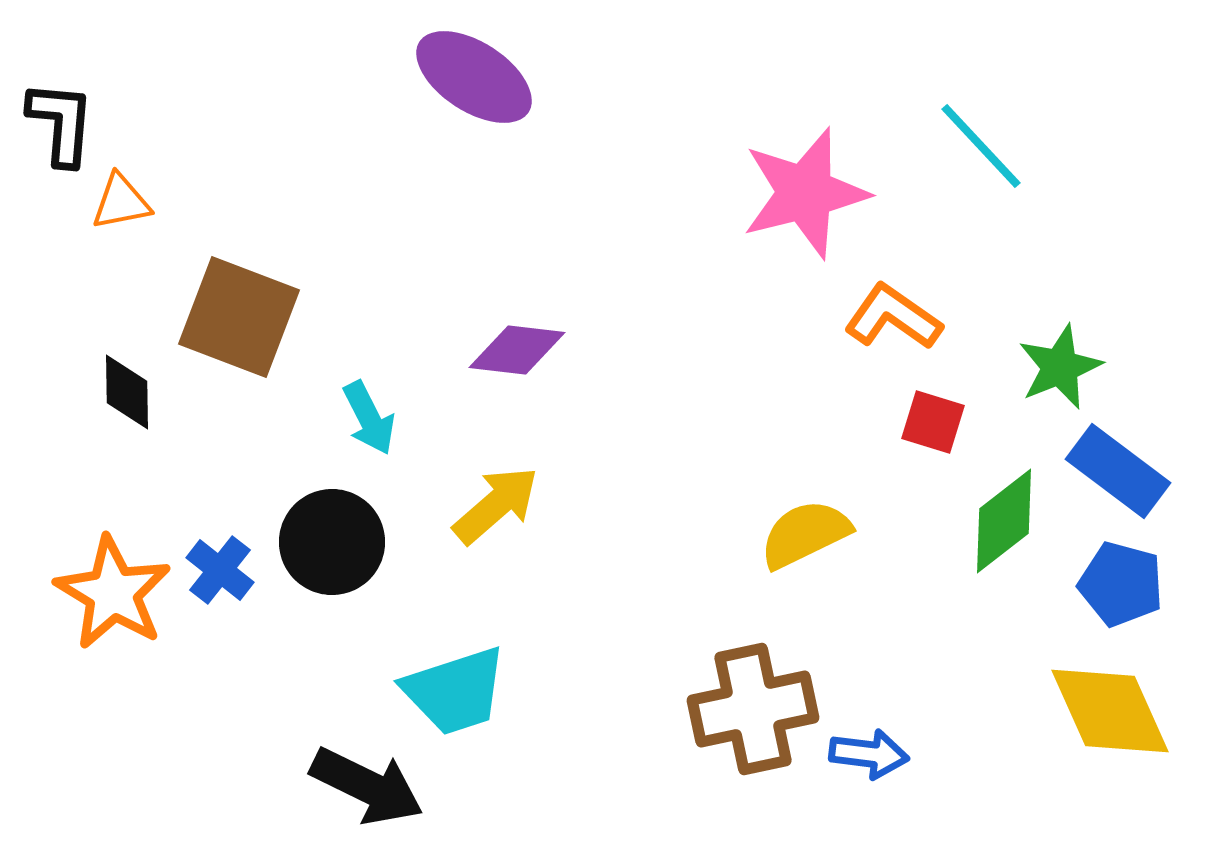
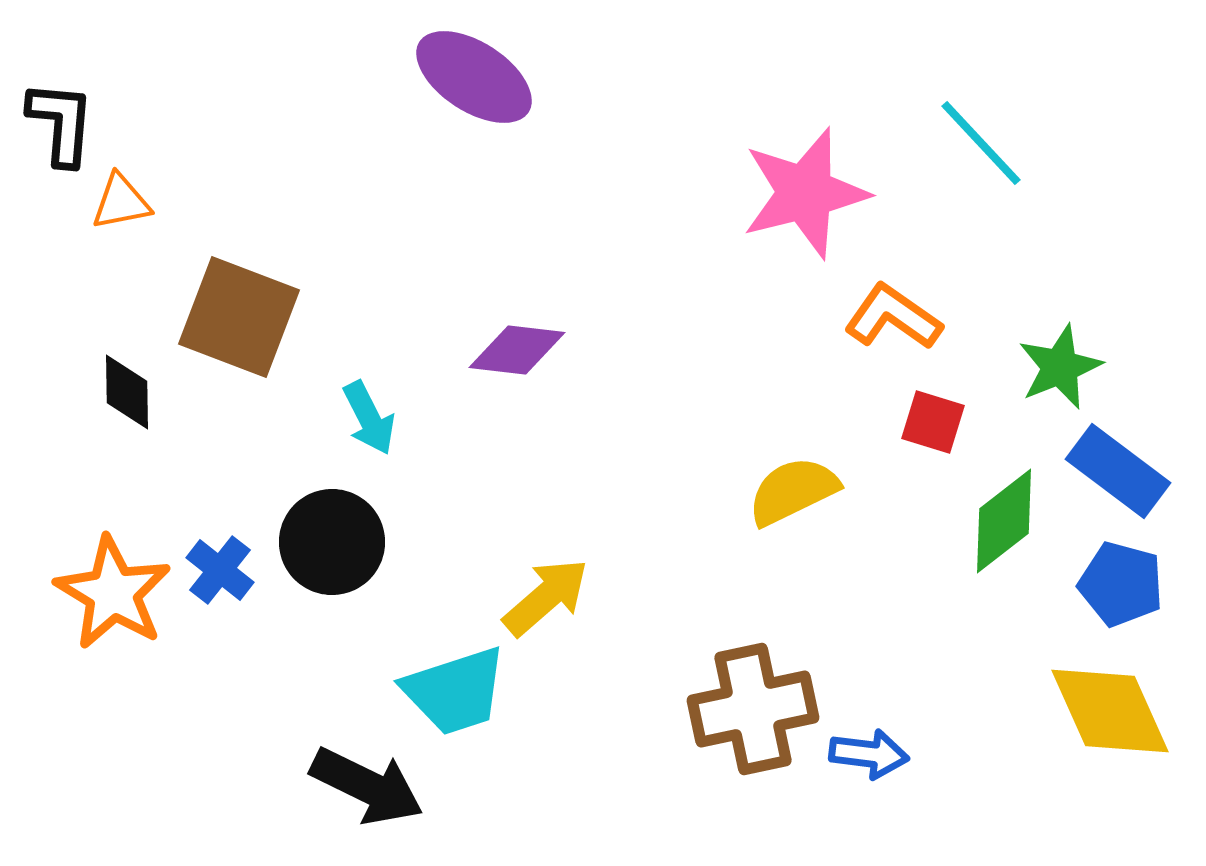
cyan line: moved 3 px up
yellow arrow: moved 50 px right, 92 px down
yellow semicircle: moved 12 px left, 43 px up
